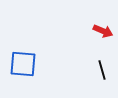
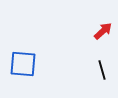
red arrow: rotated 66 degrees counterclockwise
